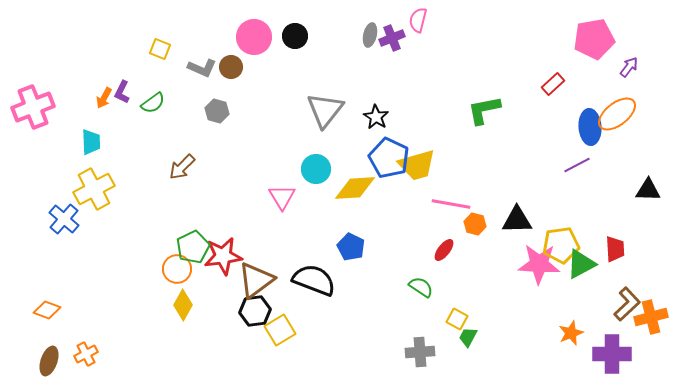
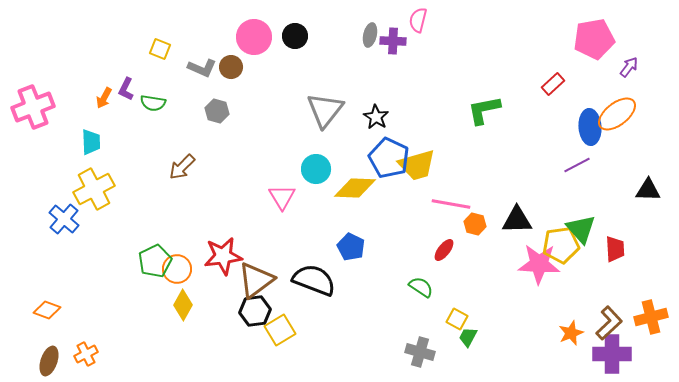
purple cross at (392, 38): moved 1 px right, 3 px down; rotated 25 degrees clockwise
purple L-shape at (122, 92): moved 4 px right, 3 px up
green semicircle at (153, 103): rotated 45 degrees clockwise
yellow diamond at (355, 188): rotated 6 degrees clockwise
green pentagon at (193, 247): moved 38 px left, 14 px down
green triangle at (581, 264): moved 35 px up; rotated 44 degrees counterclockwise
brown L-shape at (627, 304): moved 18 px left, 19 px down
gray cross at (420, 352): rotated 20 degrees clockwise
